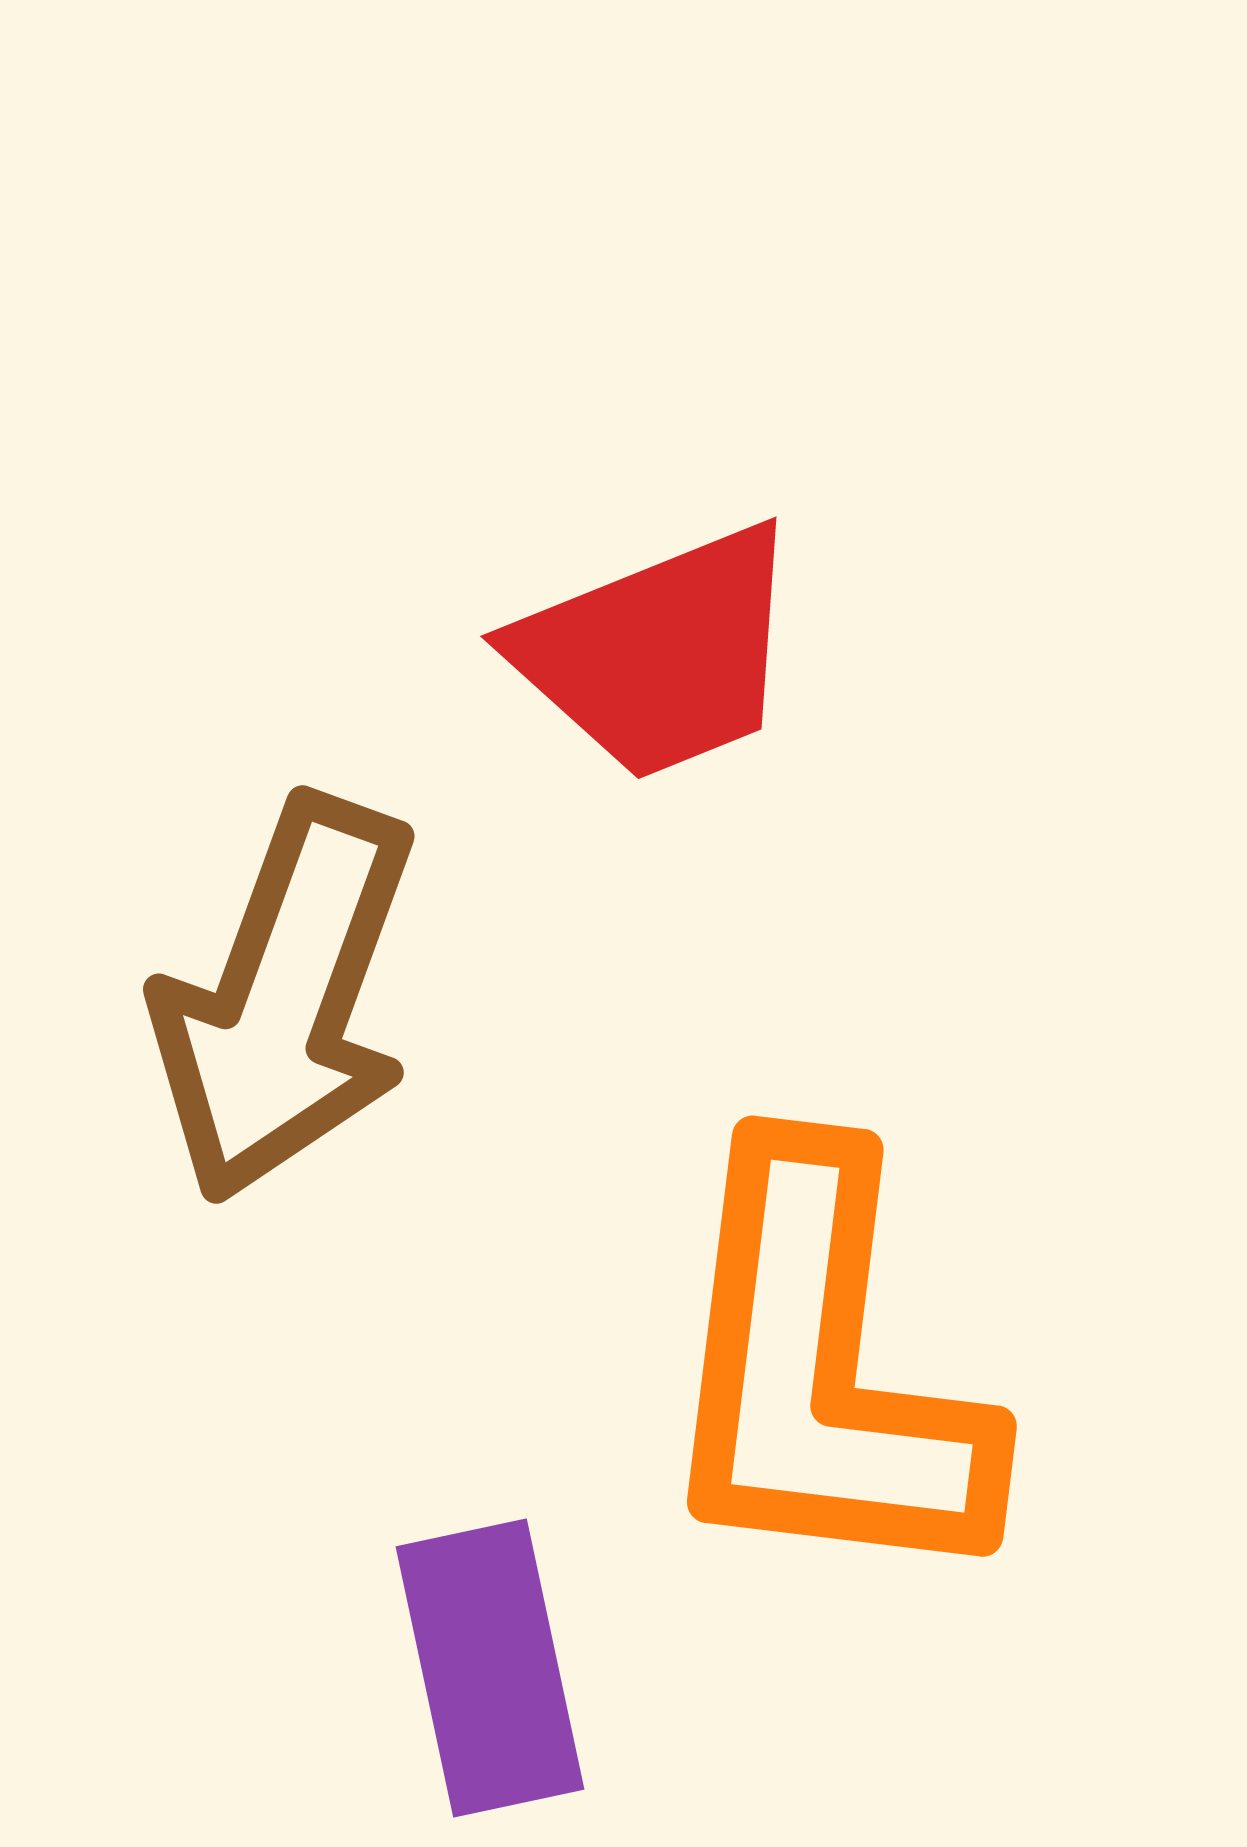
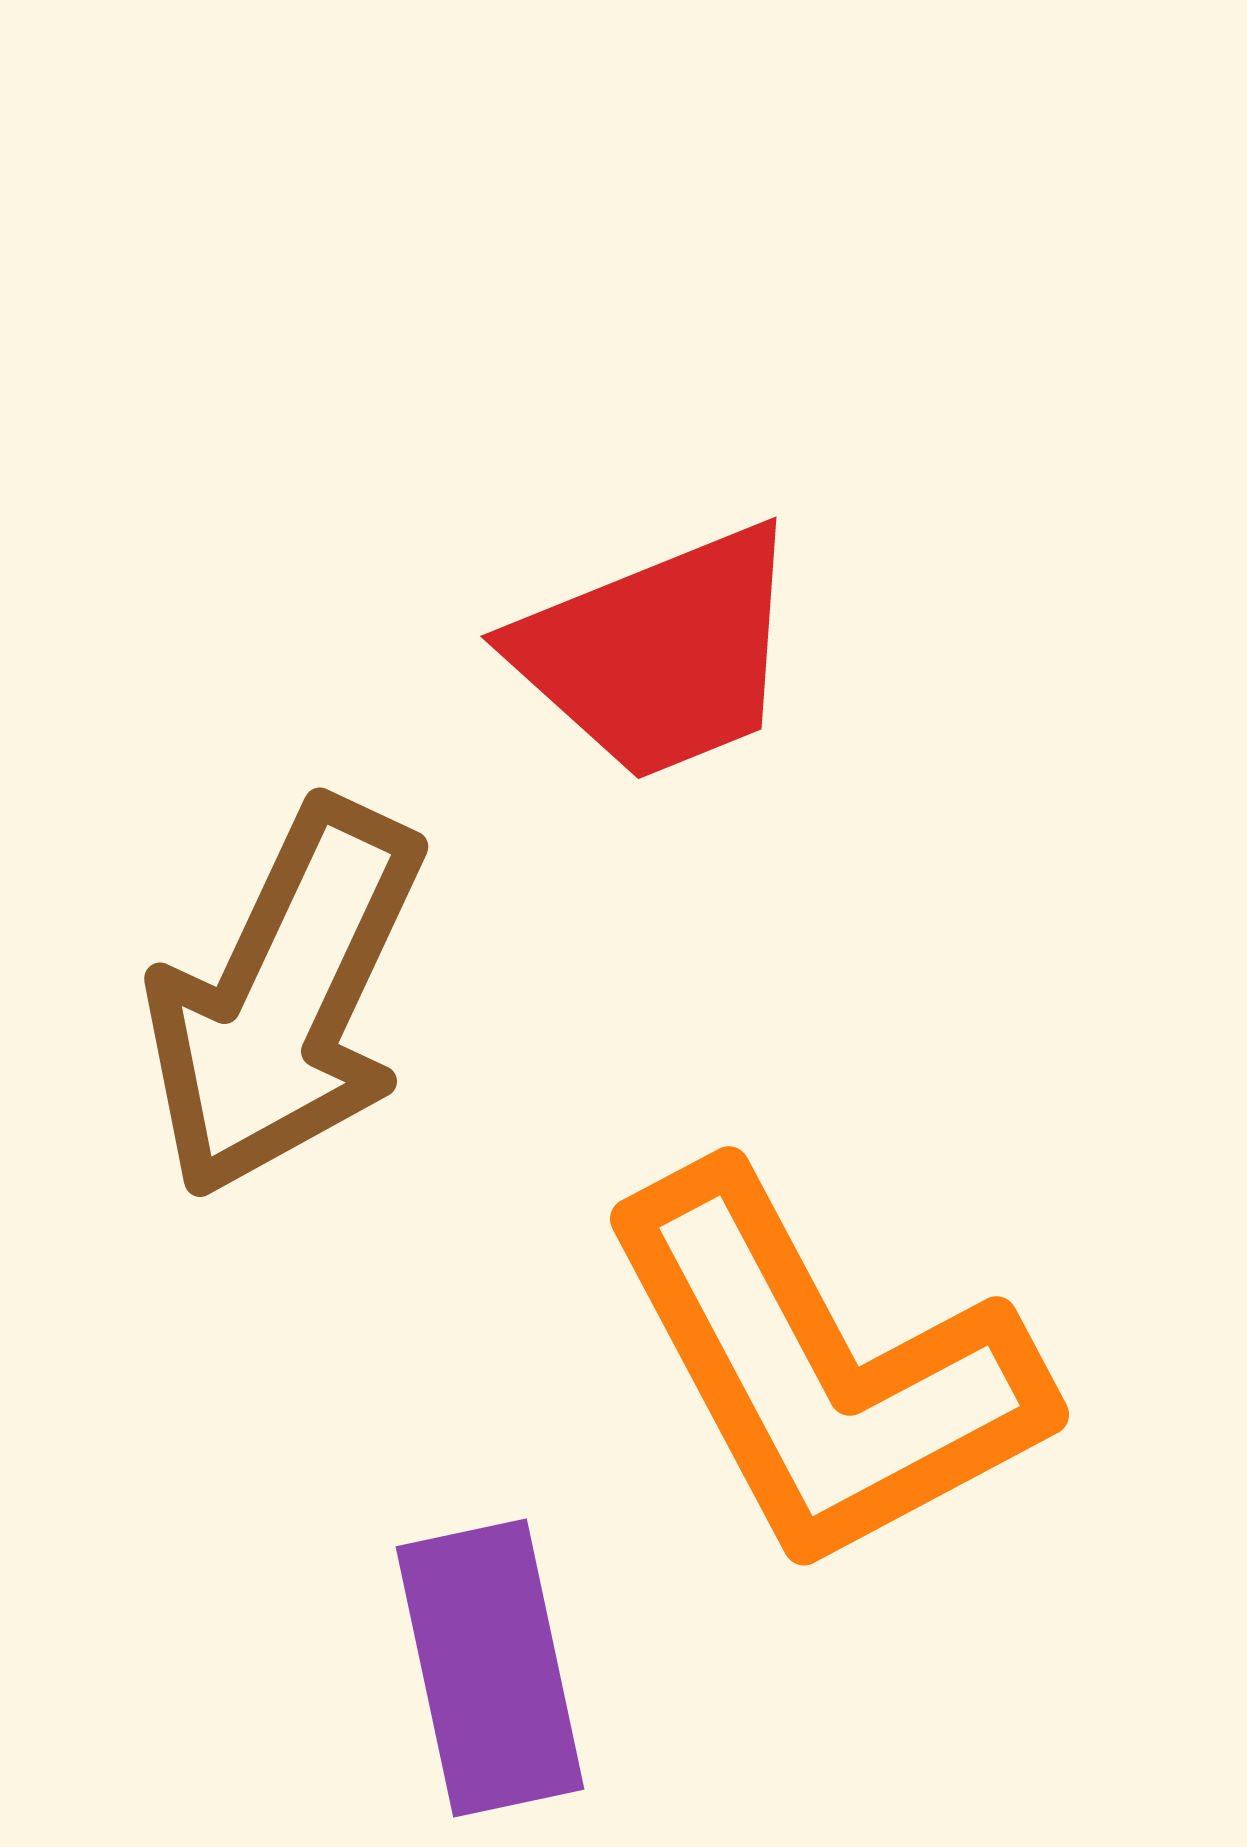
brown arrow: rotated 5 degrees clockwise
orange L-shape: rotated 35 degrees counterclockwise
